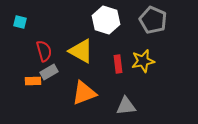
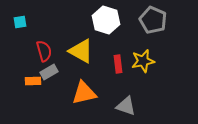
cyan square: rotated 24 degrees counterclockwise
orange triangle: rotated 8 degrees clockwise
gray triangle: rotated 25 degrees clockwise
